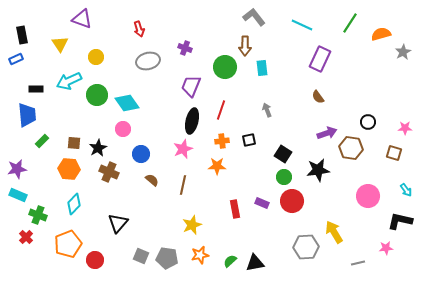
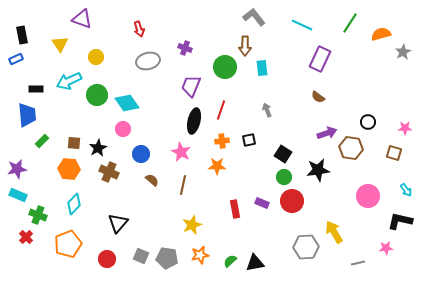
brown semicircle at (318, 97): rotated 16 degrees counterclockwise
black ellipse at (192, 121): moved 2 px right
pink star at (183, 149): moved 2 px left, 3 px down; rotated 24 degrees counterclockwise
red circle at (95, 260): moved 12 px right, 1 px up
